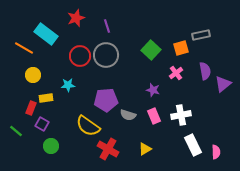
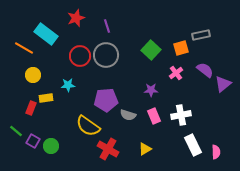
purple semicircle: moved 1 px up; rotated 42 degrees counterclockwise
purple star: moved 2 px left; rotated 16 degrees counterclockwise
purple square: moved 9 px left, 17 px down
